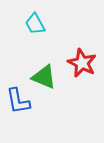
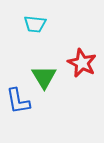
cyan trapezoid: rotated 55 degrees counterclockwise
green triangle: rotated 36 degrees clockwise
